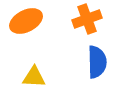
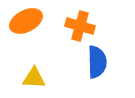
orange cross: moved 7 px left, 7 px down; rotated 36 degrees clockwise
yellow triangle: moved 1 px down
